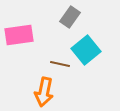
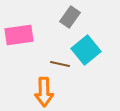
orange arrow: rotated 12 degrees counterclockwise
